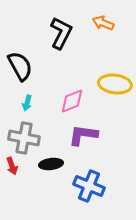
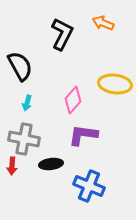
black L-shape: moved 1 px right, 1 px down
pink diamond: moved 1 px right, 1 px up; rotated 28 degrees counterclockwise
gray cross: moved 1 px down
red arrow: rotated 24 degrees clockwise
